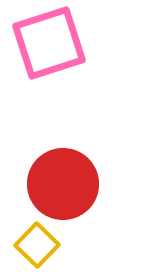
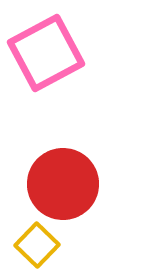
pink square: moved 3 px left, 10 px down; rotated 10 degrees counterclockwise
